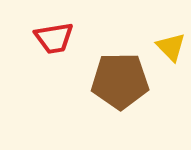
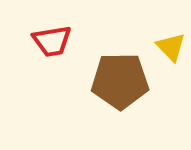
red trapezoid: moved 2 px left, 3 px down
